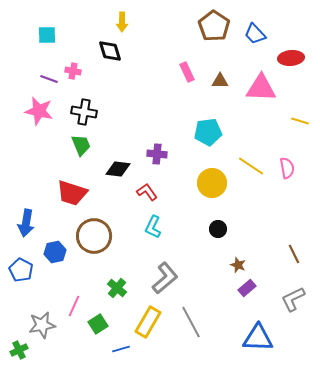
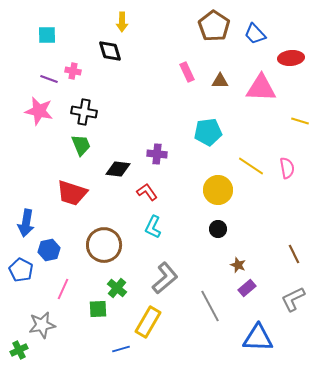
yellow circle at (212, 183): moved 6 px right, 7 px down
brown circle at (94, 236): moved 10 px right, 9 px down
blue hexagon at (55, 252): moved 6 px left, 2 px up
pink line at (74, 306): moved 11 px left, 17 px up
gray line at (191, 322): moved 19 px right, 16 px up
green square at (98, 324): moved 15 px up; rotated 30 degrees clockwise
